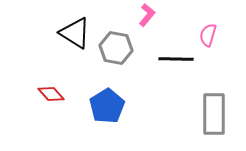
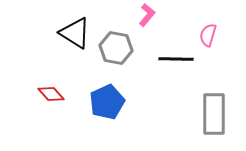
blue pentagon: moved 4 px up; rotated 8 degrees clockwise
